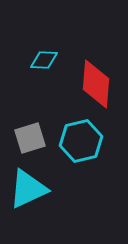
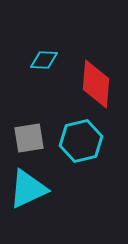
gray square: moved 1 px left; rotated 8 degrees clockwise
